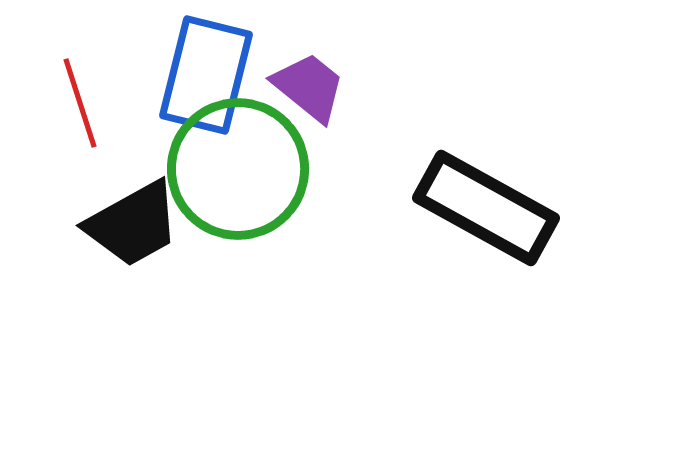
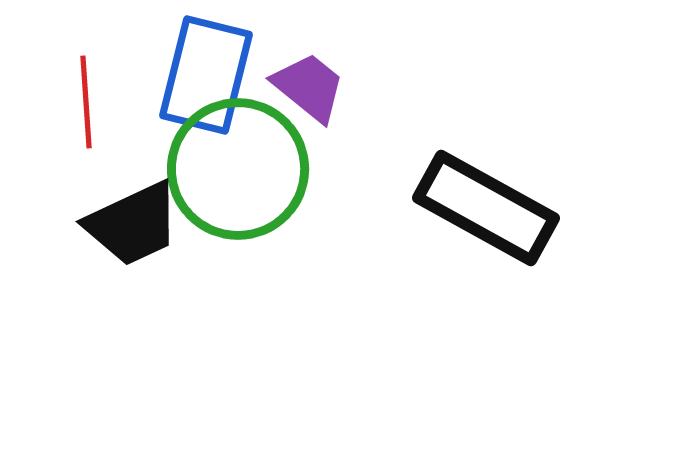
red line: moved 6 px right, 1 px up; rotated 14 degrees clockwise
black trapezoid: rotated 4 degrees clockwise
